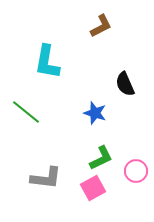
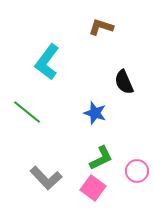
brown L-shape: moved 1 px down; rotated 135 degrees counterclockwise
cyan L-shape: rotated 27 degrees clockwise
black semicircle: moved 1 px left, 2 px up
green line: moved 1 px right
pink circle: moved 1 px right
gray L-shape: rotated 40 degrees clockwise
pink square: rotated 25 degrees counterclockwise
